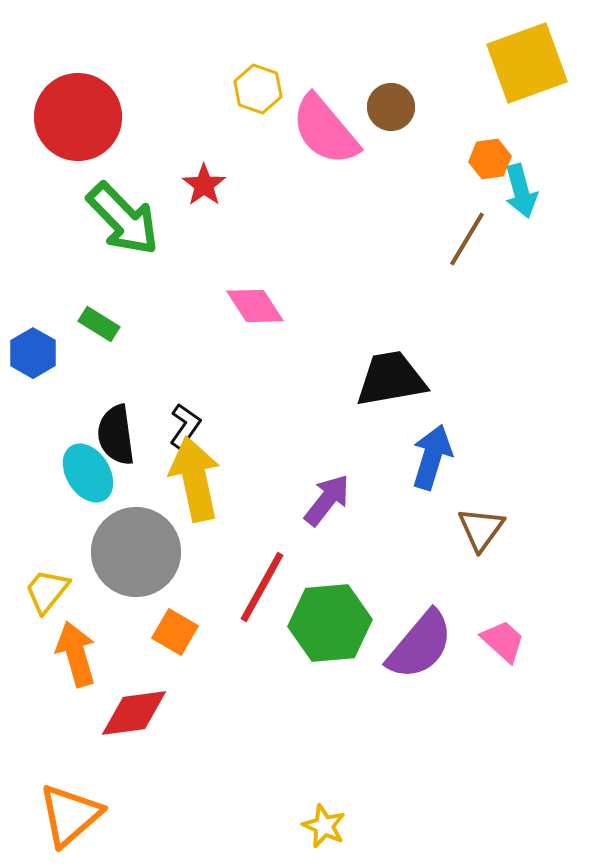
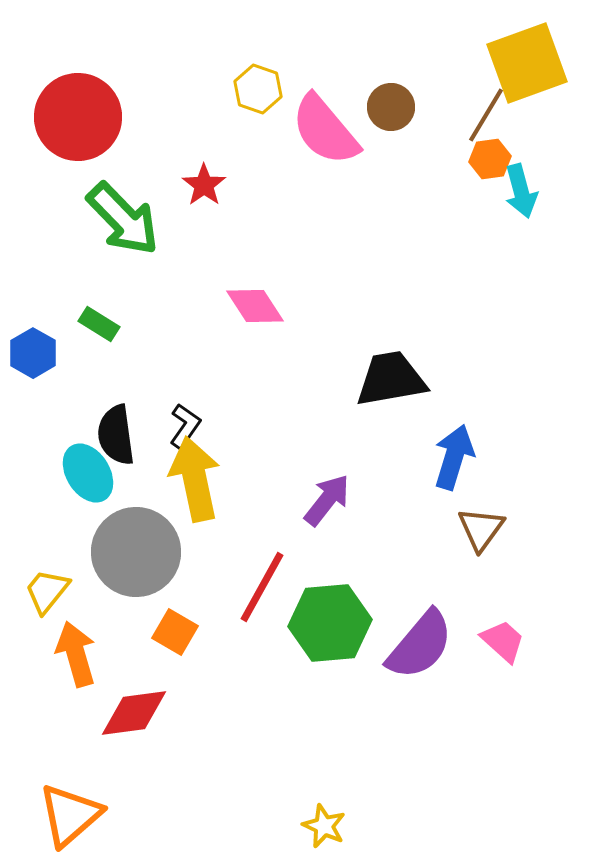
brown line: moved 19 px right, 124 px up
blue arrow: moved 22 px right
